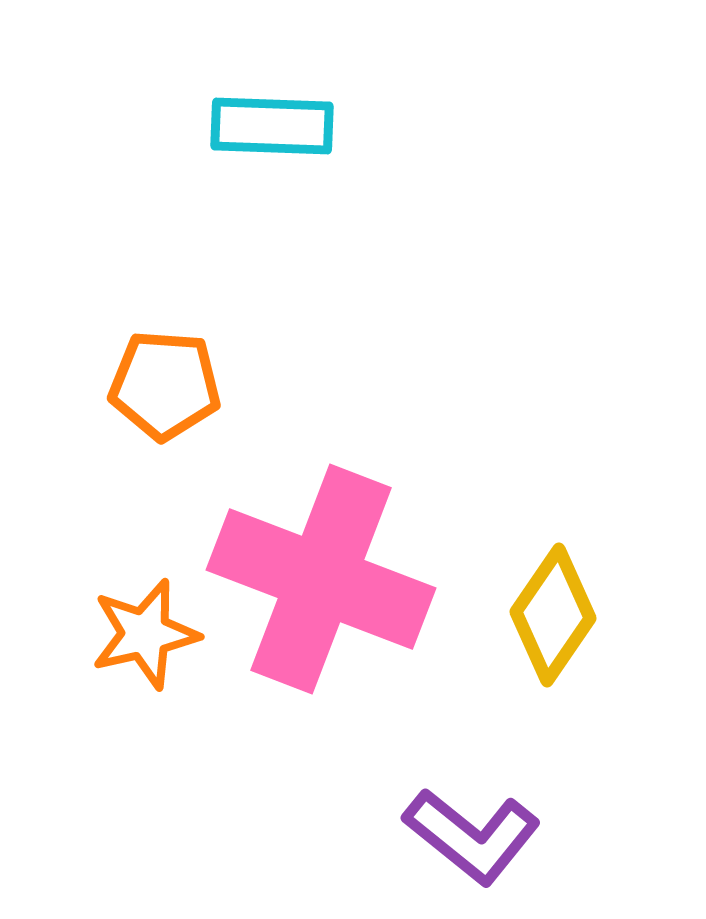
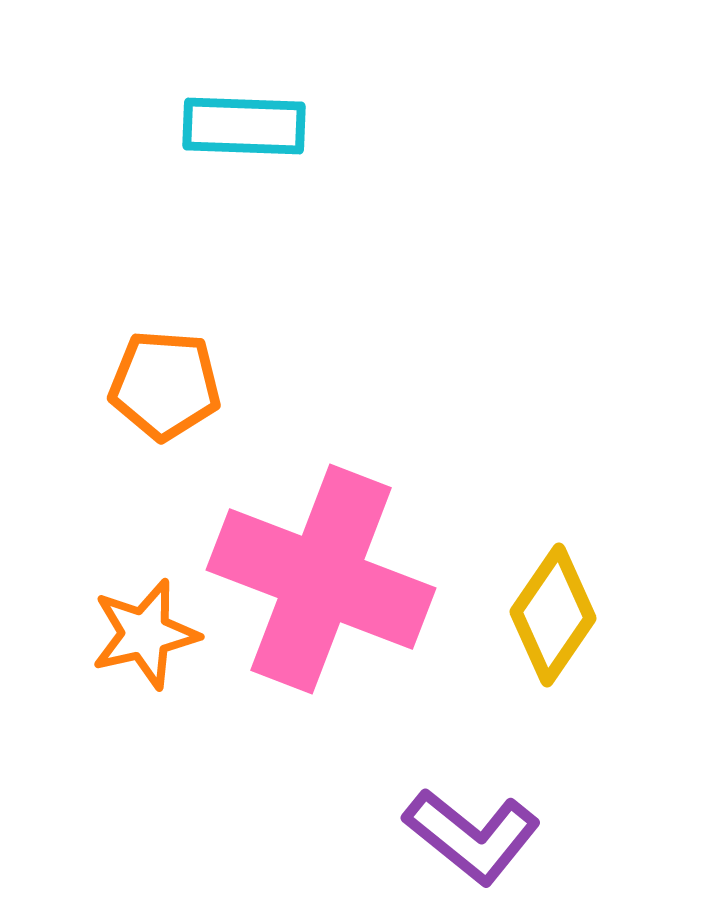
cyan rectangle: moved 28 px left
